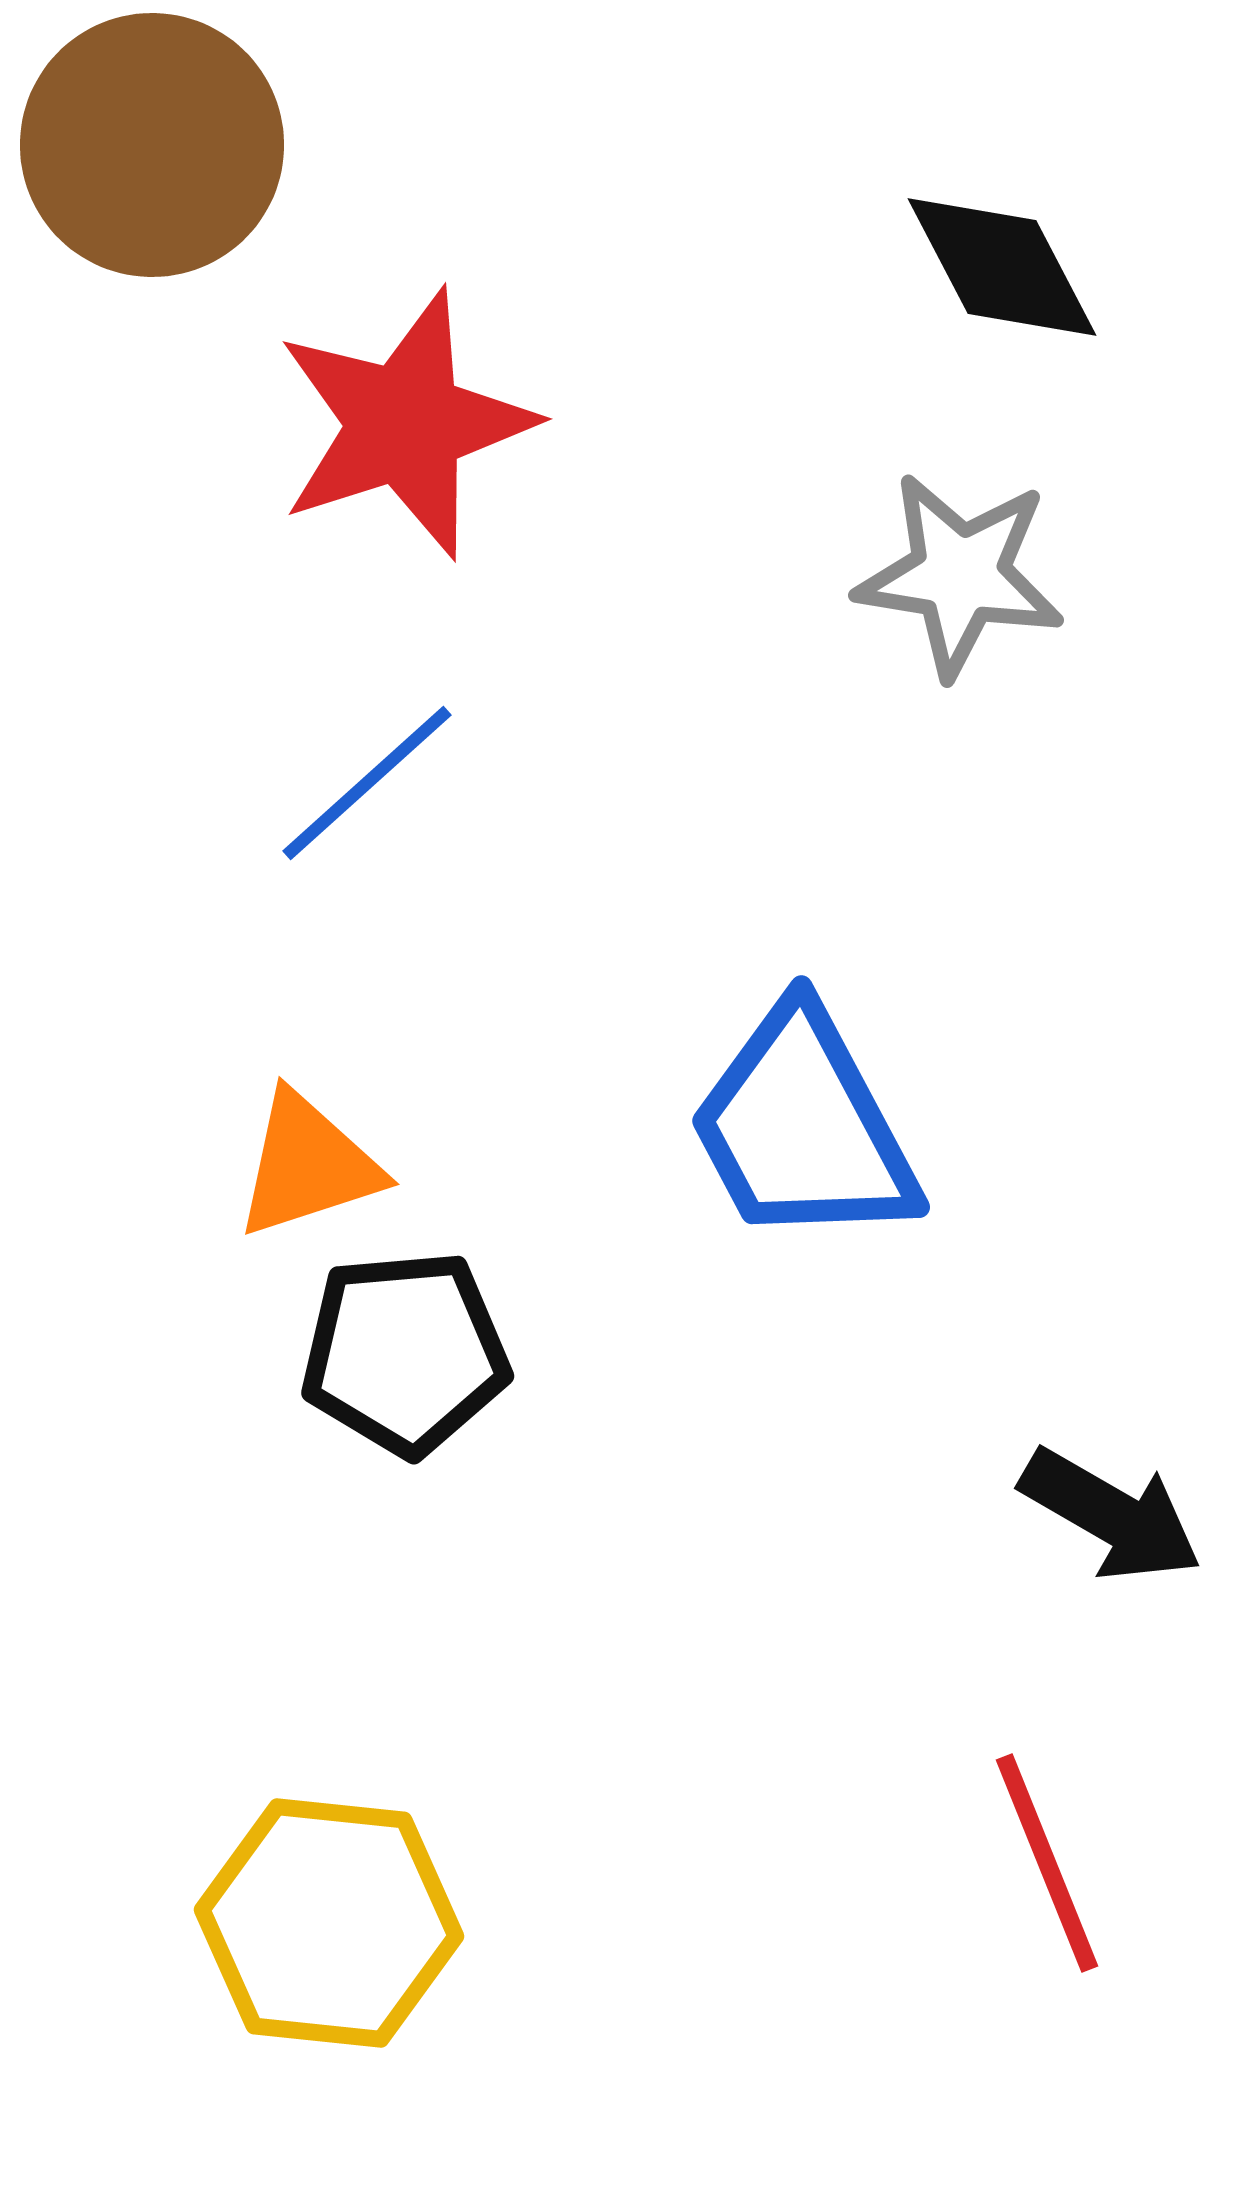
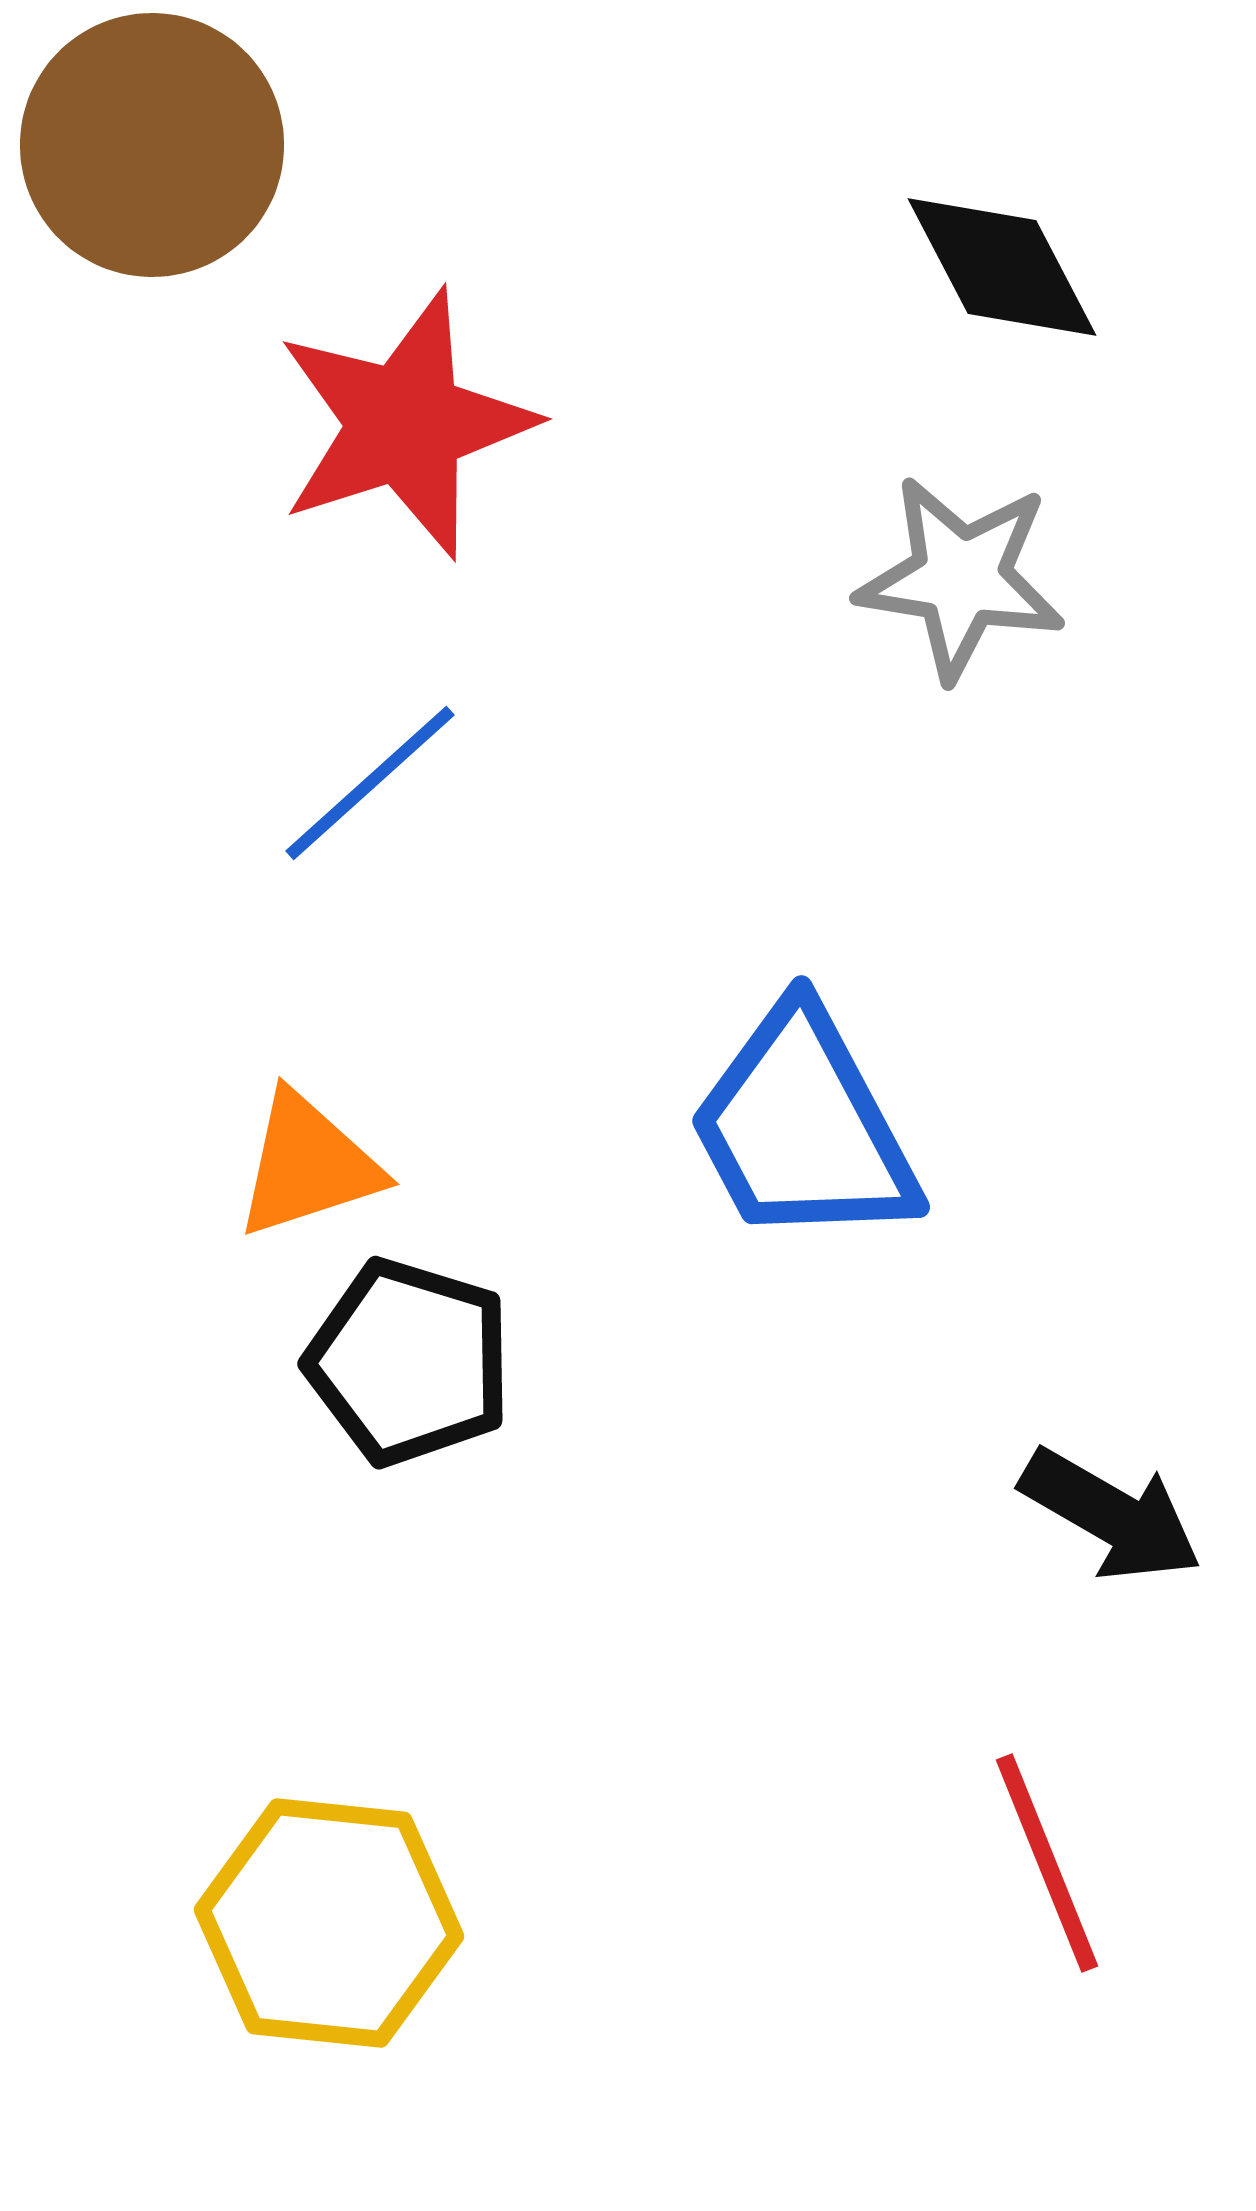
gray star: moved 1 px right, 3 px down
blue line: moved 3 px right
black pentagon: moved 4 px right, 9 px down; rotated 22 degrees clockwise
